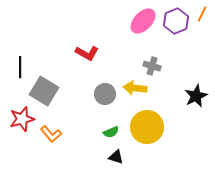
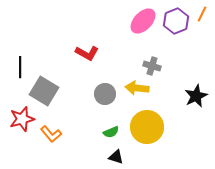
yellow arrow: moved 2 px right
